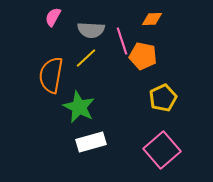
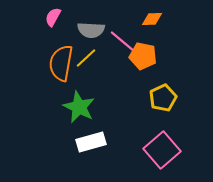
pink line: rotated 32 degrees counterclockwise
orange semicircle: moved 10 px right, 12 px up
